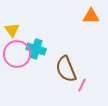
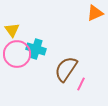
orange triangle: moved 4 px right, 3 px up; rotated 24 degrees counterclockwise
brown semicircle: rotated 56 degrees clockwise
pink line: moved 1 px left, 1 px up
